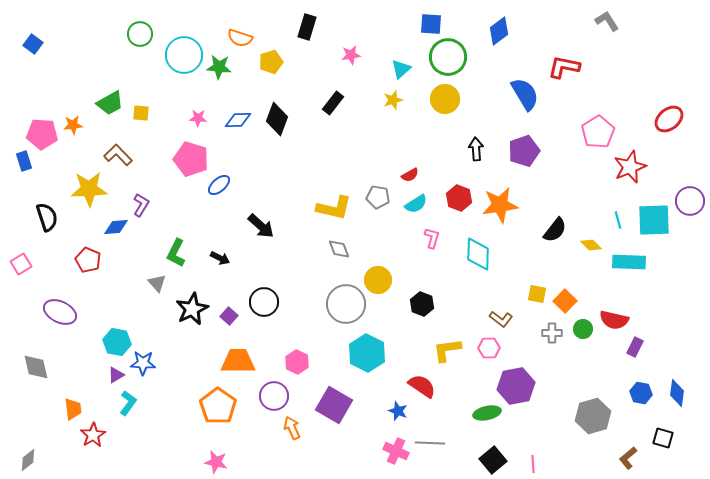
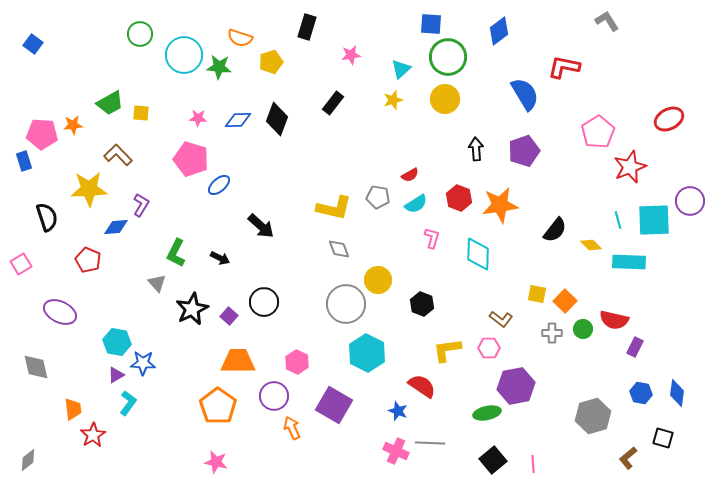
red ellipse at (669, 119): rotated 12 degrees clockwise
